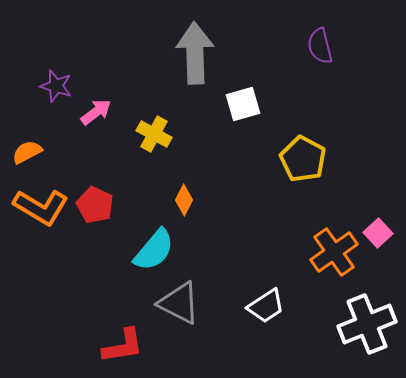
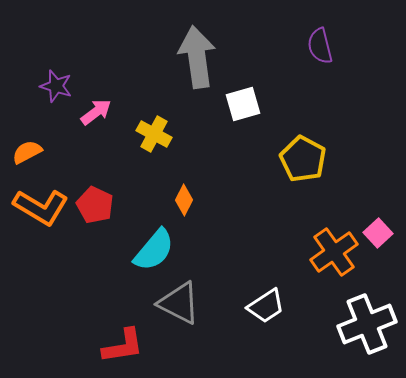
gray arrow: moved 2 px right, 4 px down; rotated 6 degrees counterclockwise
